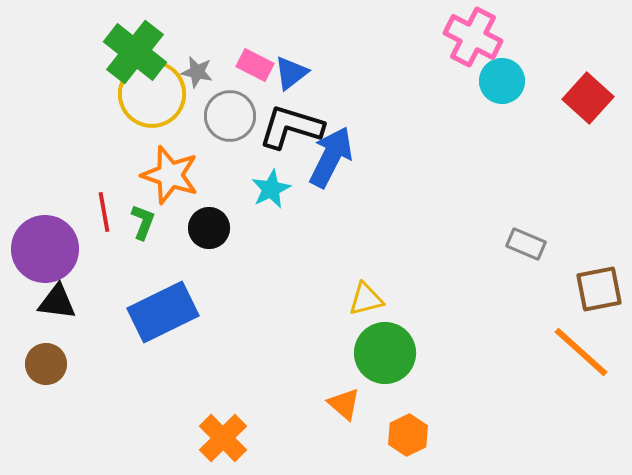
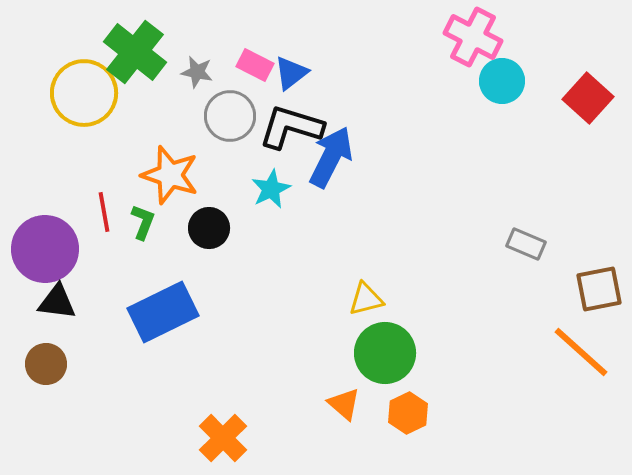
yellow circle: moved 68 px left, 1 px up
orange hexagon: moved 22 px up
